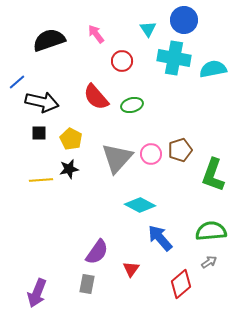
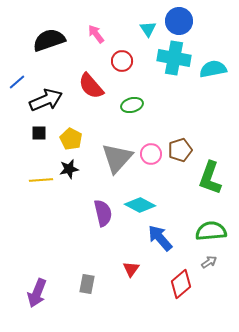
blue circle: moved 5 px left, 1 px down
red semicircle: moved 5 px left, 11 px up
black arrow: moved 4 px right, 2 px up; rotated 36 degrees counterclockwise
green L-shape: moved 3 px left, 3 px down
purple semicircle: moved 6 px right, 39 px up; rotated 48 degrees counterclockwise
